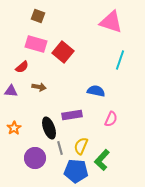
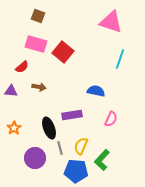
cyan line: moved 1 px up
